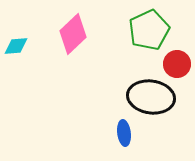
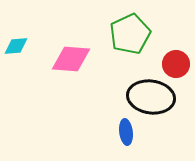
green pentagon: moved 19 px left, 4 px down
pink diamond: moved 2 px left, 25 px down; rotated 48 degrees clockwise
red circle: moved 1 px left
blue ellipse: moved 2 px right, 1 px up
